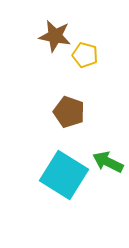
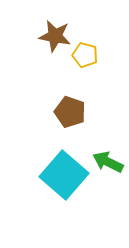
brown pentagon: moved 1 px right
cyan square: rotated 9 degrees clockwise
